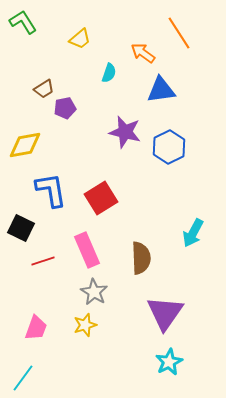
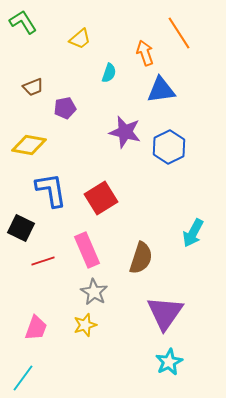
orange arrow: moved 2 px right; rotated 35 degrees clockwise
brown trapezoid: moved 11 px left, 2 px up; rotated 10 degrees clockwise
yellow diamond: moved 4 px right; rotated 20 degrees clockwise
brown semicircle: rotated 20 degrees clockwise
